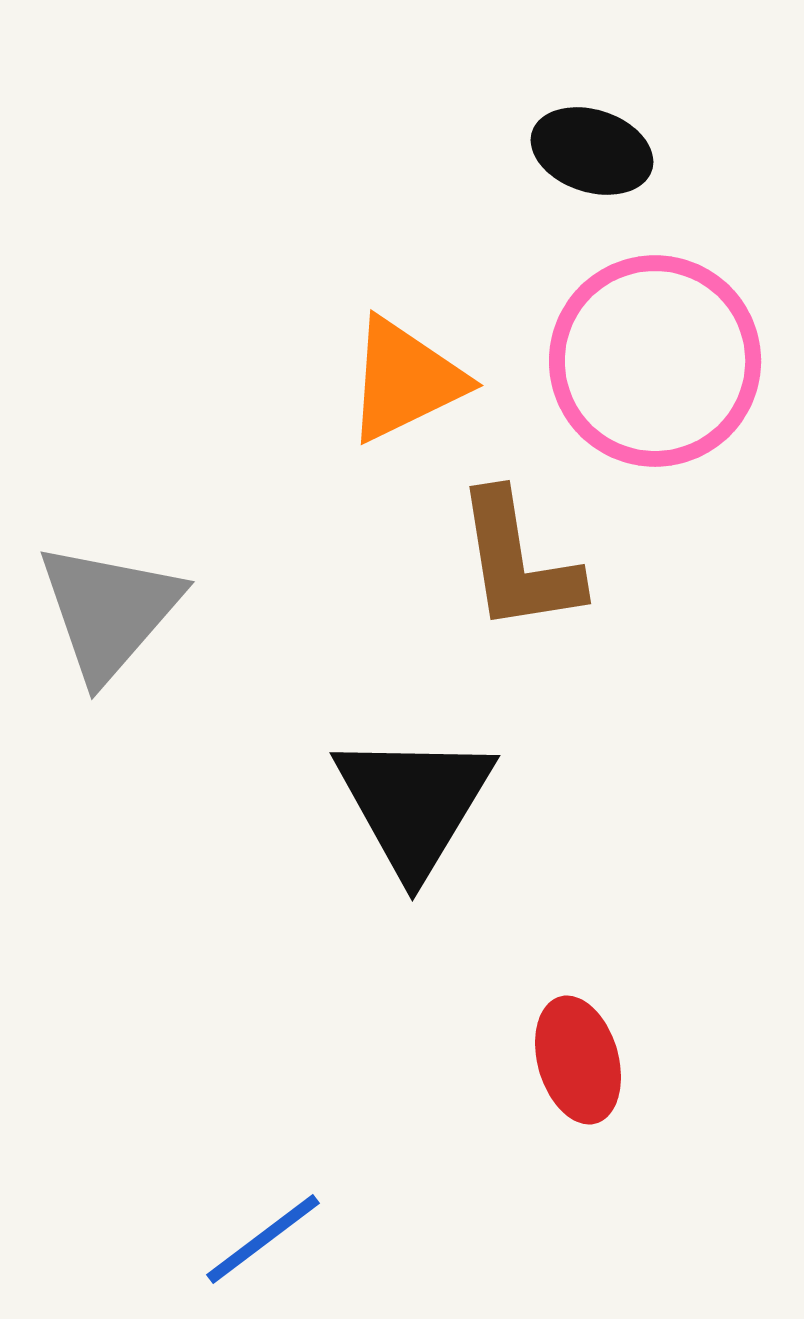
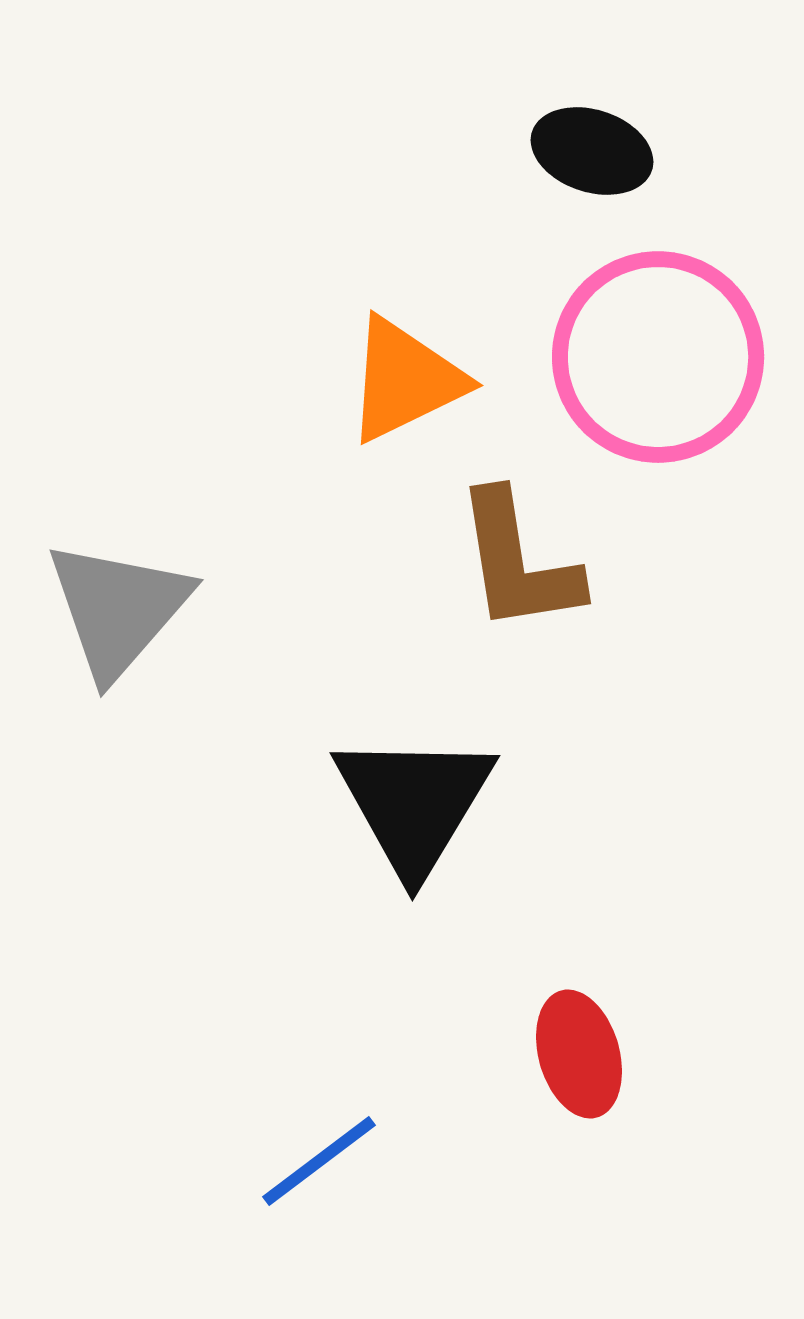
pink circle: moved 3 px right, 4 px up
gray triangle: moved 9 px right, 2 px up
red ellipse: moved 1 px right, 6 px up
blue line: moved 56 px right, 78 px up
